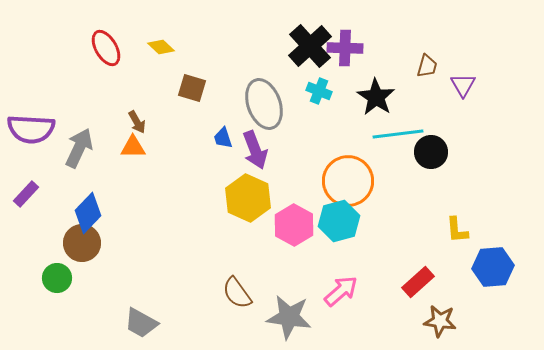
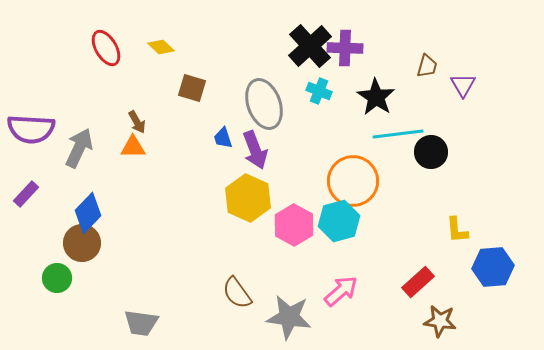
orange circle: moved 5 px right
gray trapezoid: rotated 21 degrees counterclockwise
